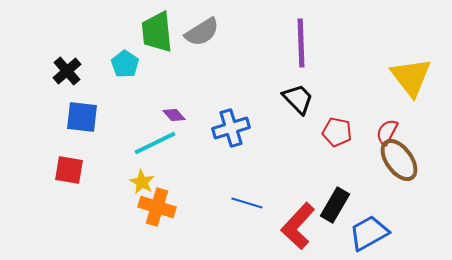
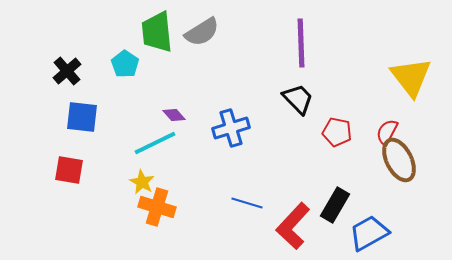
brown ellipse: rotated 9 degrees clockwise
red L-shape: moved 5 px left
